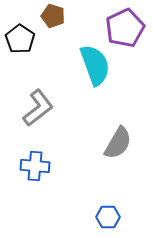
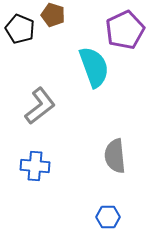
brown pentagon: moved 1 px up
purple pentagon: moved 2 px down
black pentagon: moved 10 px up; rotated 12 degrees counterclockwise
cyan semicircle: moved 1 px left, 2 px down
gray L-shape: moved 2 px right, 2 px up
gray semicircle: moved 3 px left, 13 px down; rotated 144 degrees clockwise
